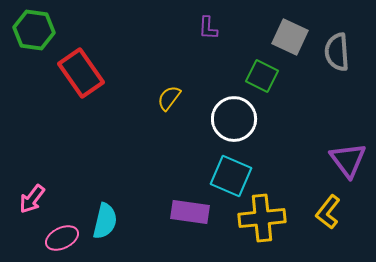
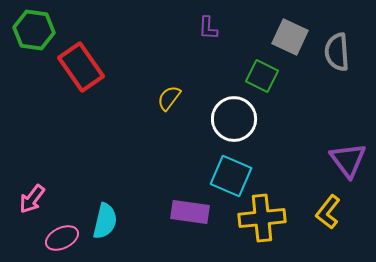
red rectangle: moved 6 px up
